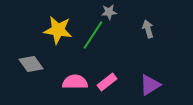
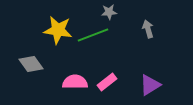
green line: rotated 36 degrees clockwise
